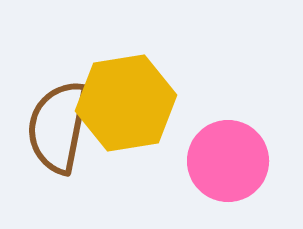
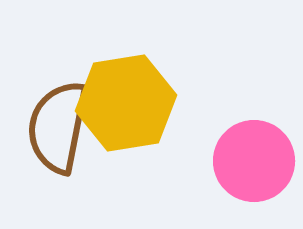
pink circle: moved 26 px right
